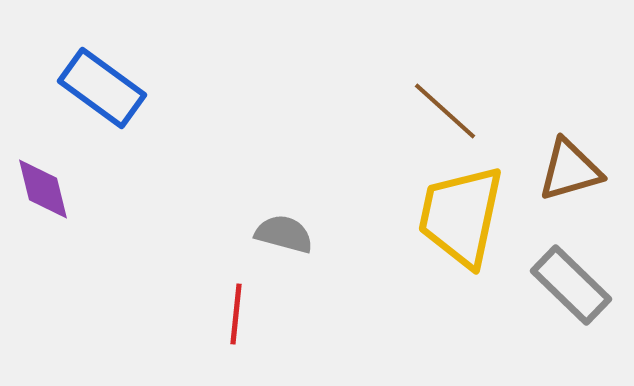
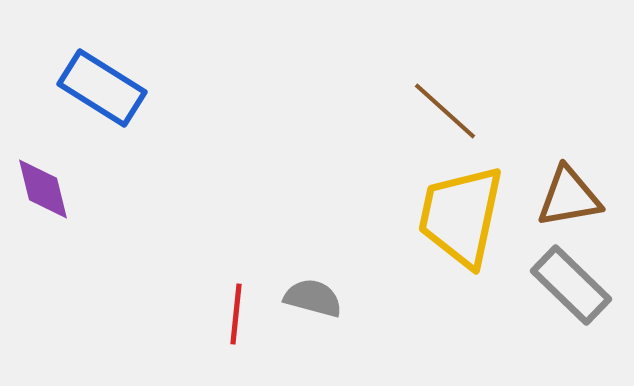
blue rectangle: rotated 4 degrees counterclockwise
brown triangle: moved 1 px left, 27 px down; rotated 6 degrees clockwise
gray semicircle: moved 29 px right, 64 px down
